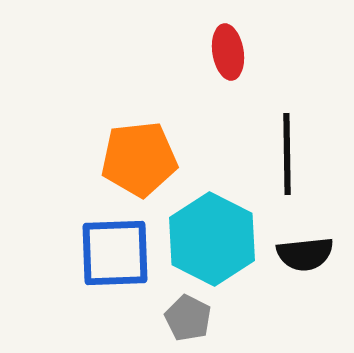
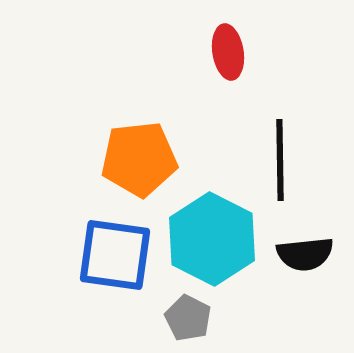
black line: moved 7 px left, 6 px down
blue square: moved 2 px down; rotated 10 degrees clockwise
